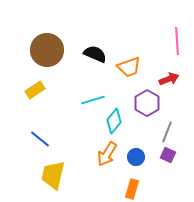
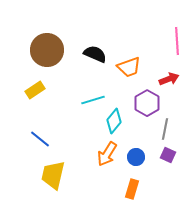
gray line: moved 2 px left, 3 px up; rotated 10 degrees counterclockwise
